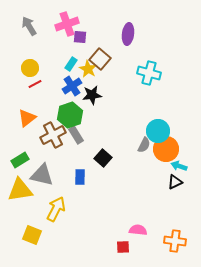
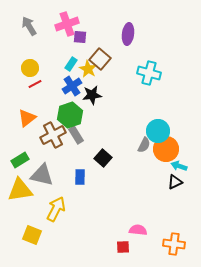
orange cross: moved 1 px left, 3 px down
